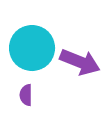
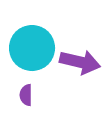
purple arrow: rotated 9 degrees counterclockwise
